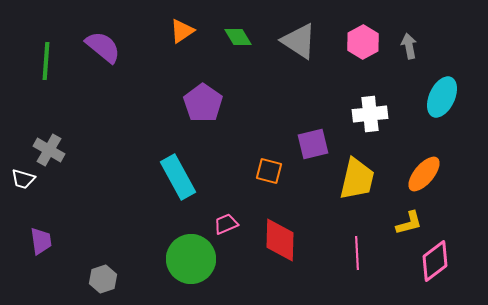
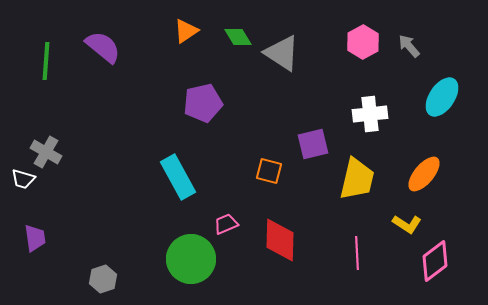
orange triangle: moved 4 px right
gray triangle: moved 17 px left, 12 px down
gray arrow: rotated 30 degrees counterclockwise
cyan ellipse: rotated 9 degrees clockwise
purple pentagon: rotated 24 degrees clockwise
gray cross: moved 3 px left, 2 px down
yellow L-shape: moved 2 px left, 1 px down; rotated 48 degrees clockwise
purple trapezoid: moved 6 px left, 3 px up
